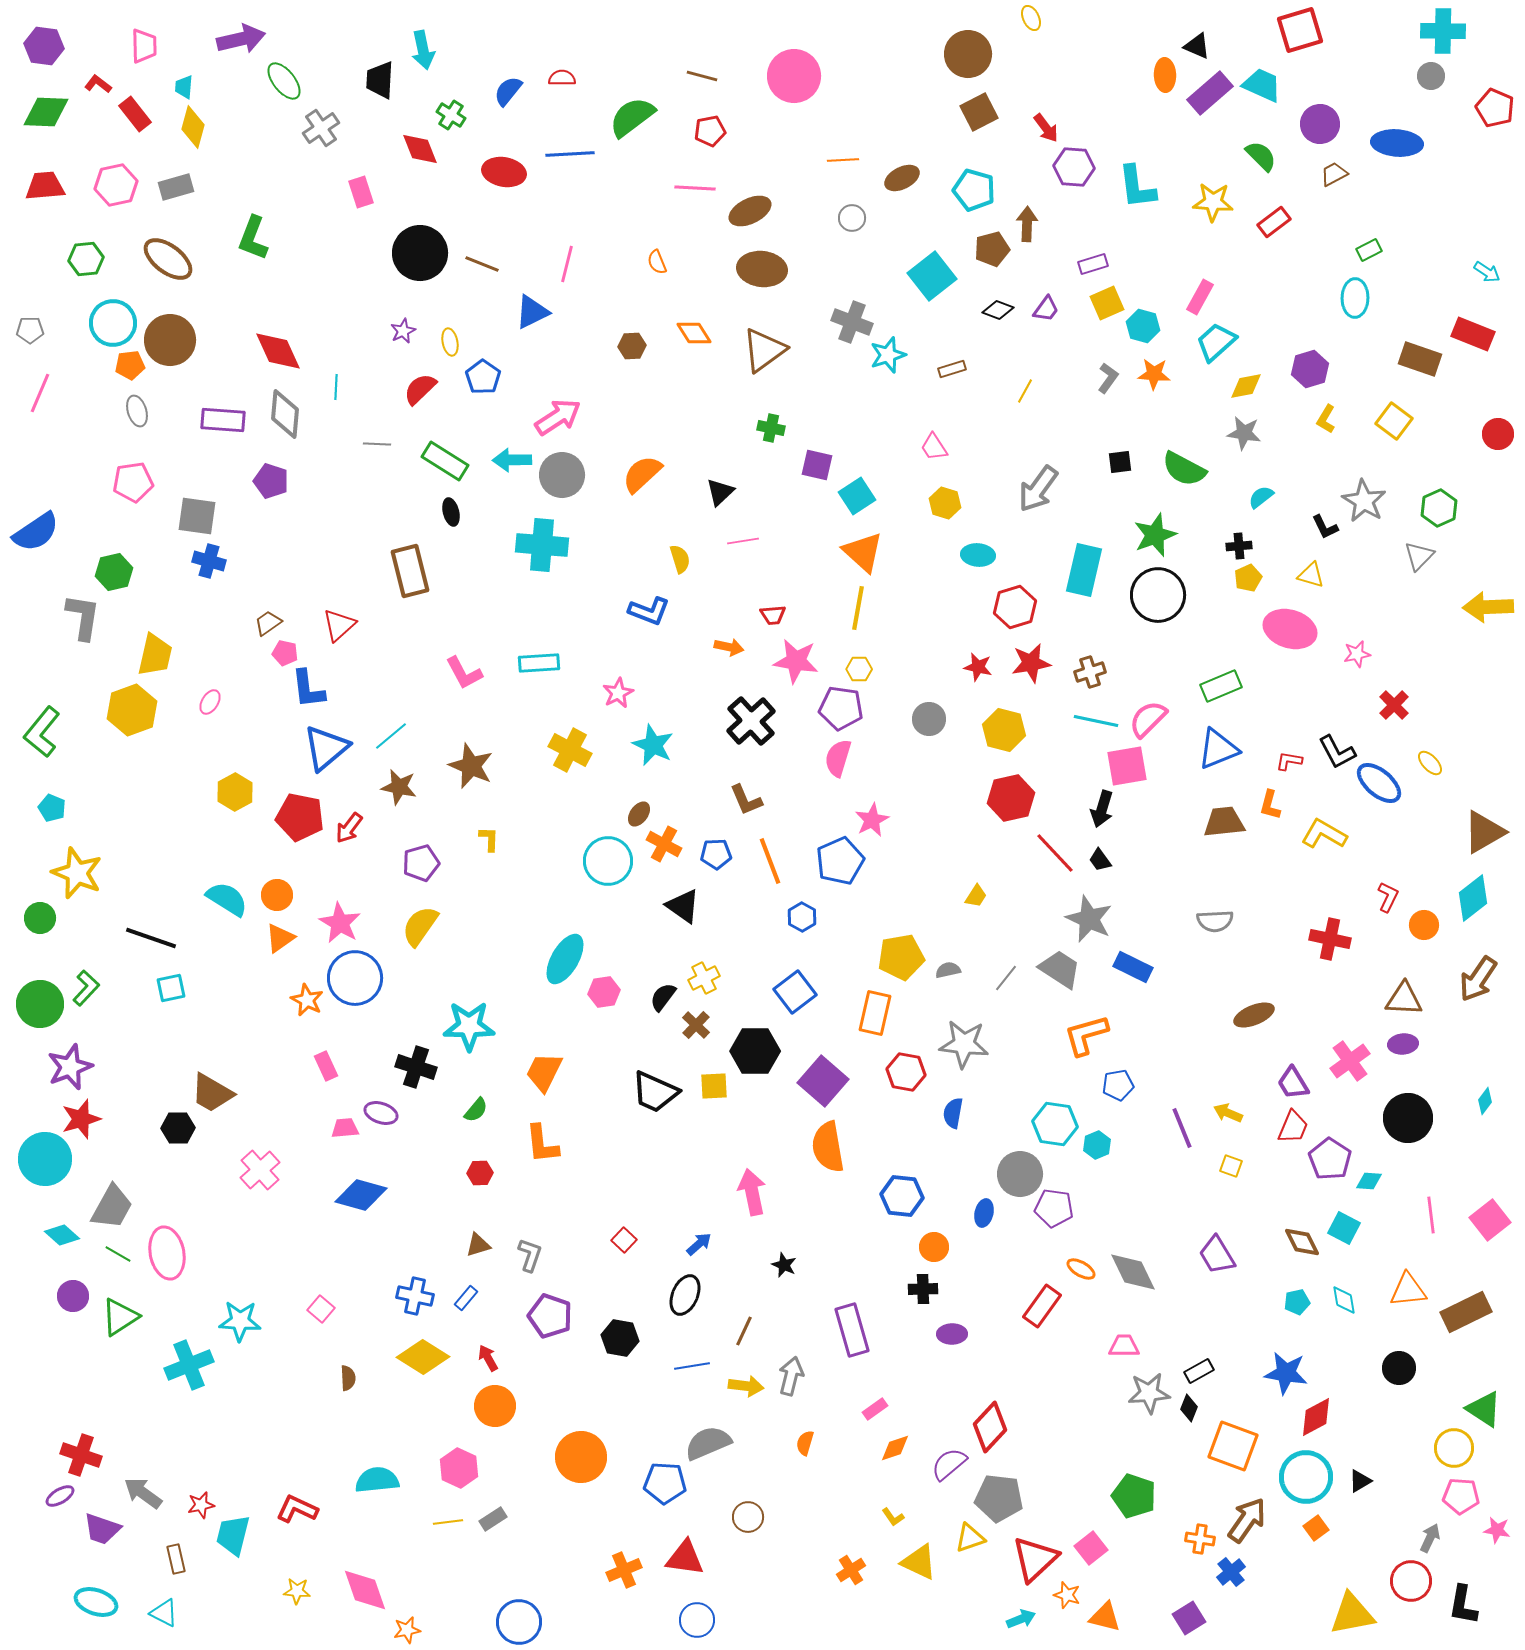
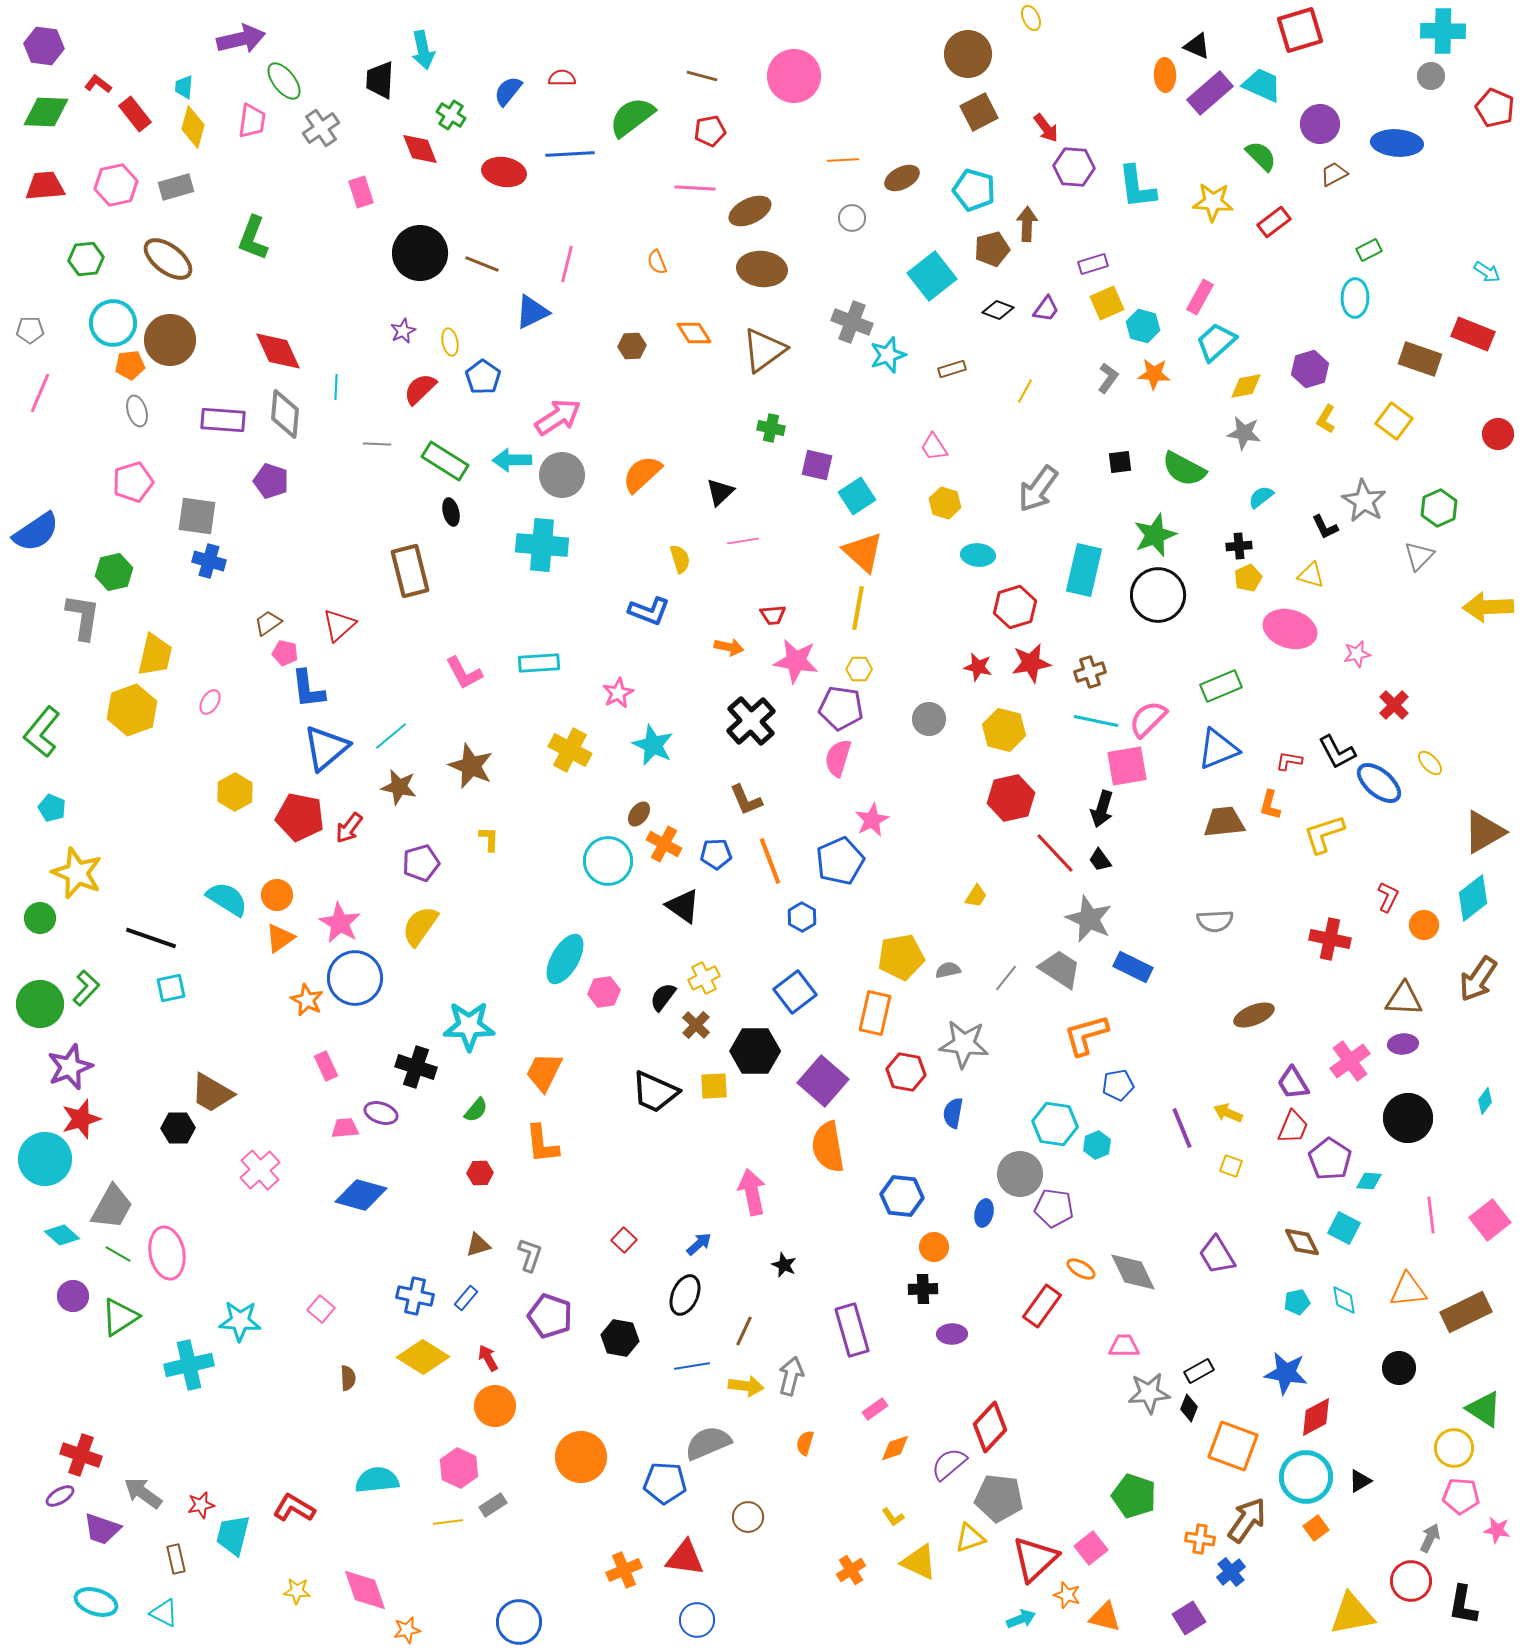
pink trapezoid at (144, 46): moved 108 px right, 75 px down; rotated 9 degrees clockwise
pink pentagon at (133, 482): rotated 9 degrees counterclockwise
yellow L-shape at (1324, 834): rotated 48 degrees counterclockwise
cyan cross at (189, 1365): rotated 9 degrees clockwise
red L-shape at (297, 1509): moved 3 px left, 1 px up; rotated 6 degrees clockwise
gray rectangle at (493, 1519): moved 14 px up
